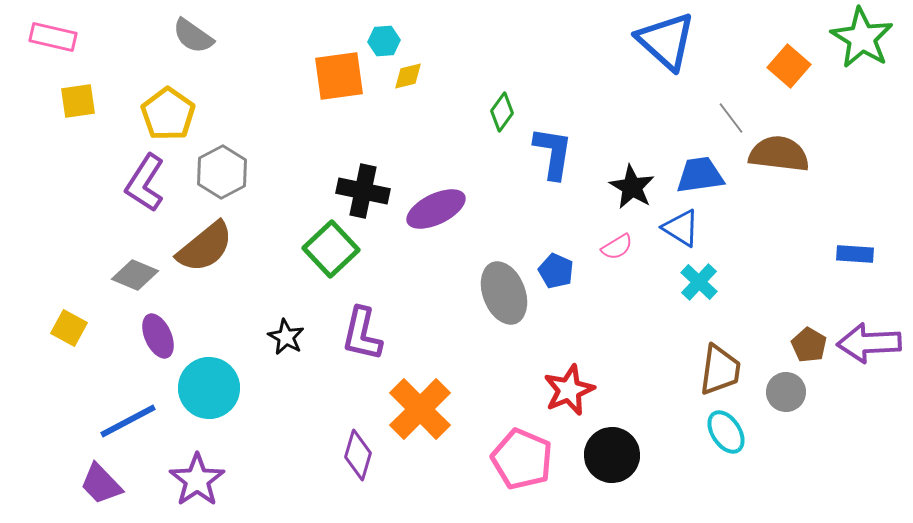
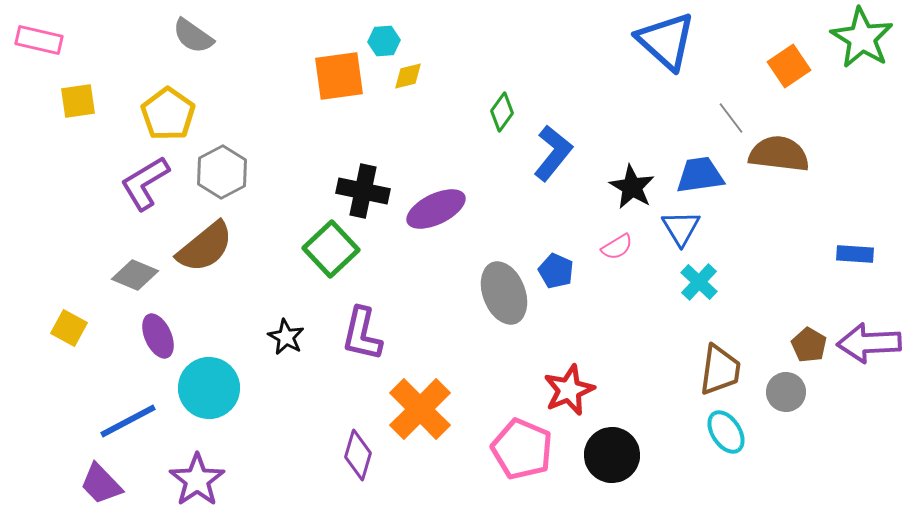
pink rectangle at (53, 37): moved 14 px left, 3 px down
orange square at (789, 66): rotated 15 degrees clockwise
blue L-shape at (553, 153): rotated 30 degrees clockwise
purple L-shape at (145, 183): rotated 26 degrees clockwise
blue triangle at (681, 228): rotated 27 degrees clockwise
pink pentagon at (522, 459): moved 10 px up
